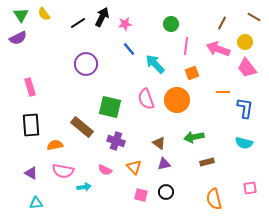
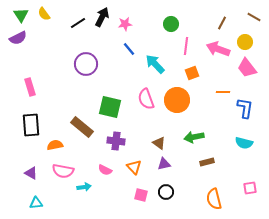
purple cross at (116, 141): rotated 12 degrees counterclockwise
